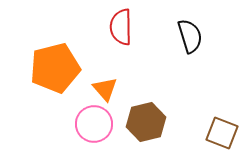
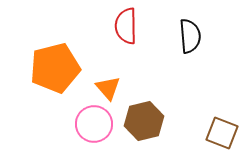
red semicircle: moved 5 px right, 1 px up
black semicircle: rotated 12 degrees clockwise
orange triangle: moved 3 px right, 1 px up
brown hexagon: moved 2 px left, 1 px up
